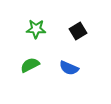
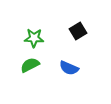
green star: moved 2 px left, 9 px down
